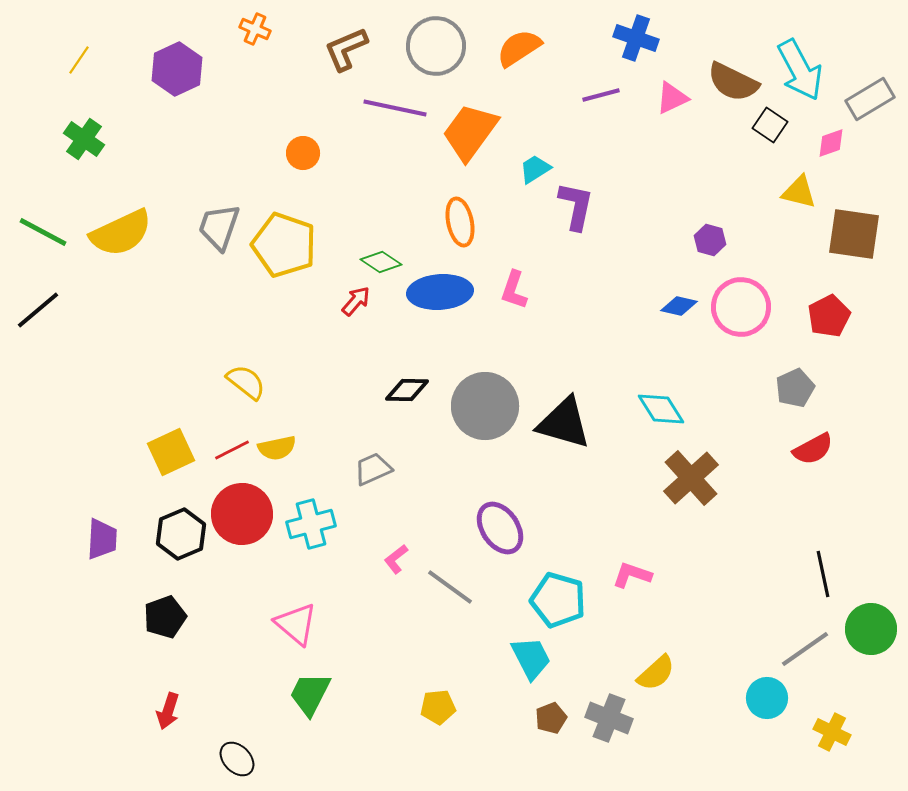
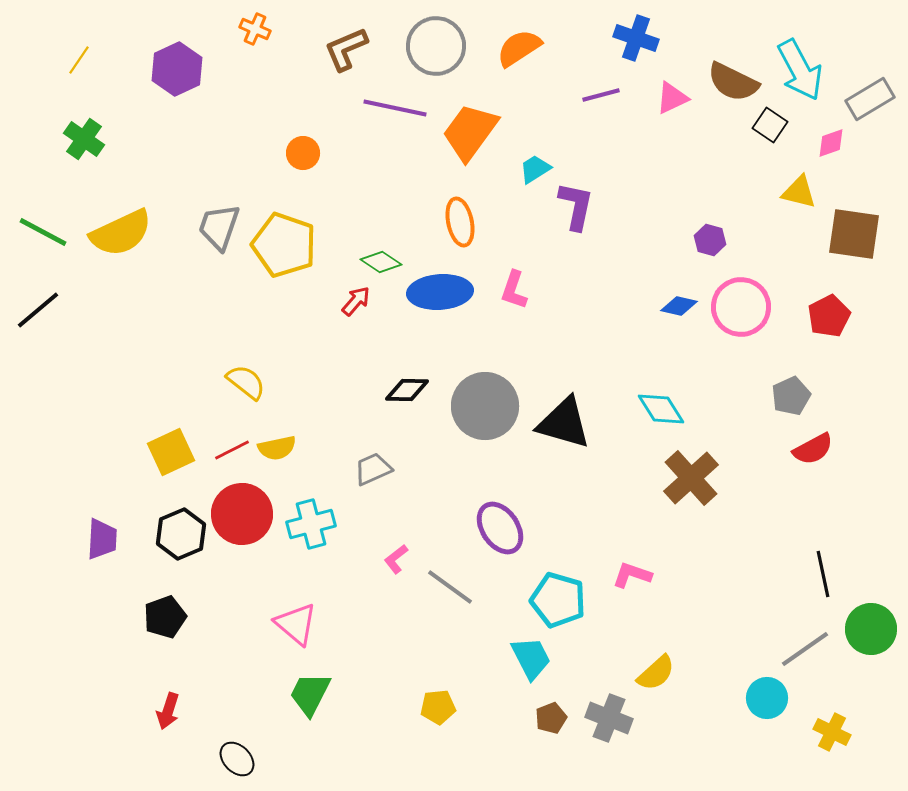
gray pentagon at (795, 388): moved 4 px left, 8 px down
